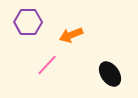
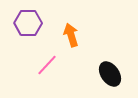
purple hexagon: moved 1 px down
orange arrow: rotated 95 degrees clockwise
